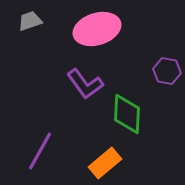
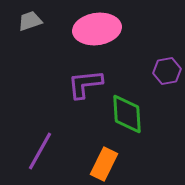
pink ellipse: rotated 9 degrees clockwise
purple hexagon: rotated 20 degrees counterclockwise
purple L-shape: rotated 120 degrees clockwise
green diamond: rotated 6 degrees counterclockwise
orange rectangle: moved 1 px left, 1 px down; rotated 24 degrees counterclockwise
